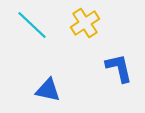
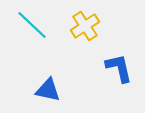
yellow cross: moved 3 px down
